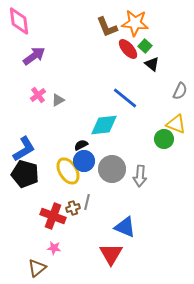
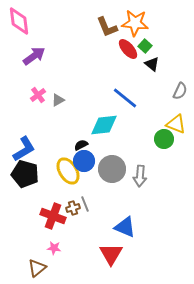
gray line: moved 2 px left, 2 px down; rotated 35 degrees counterclockwise
